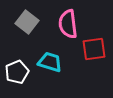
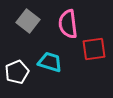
gray square: moved 1 px right, 1 px up
